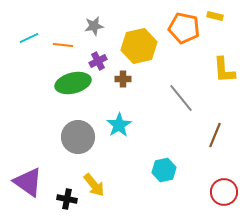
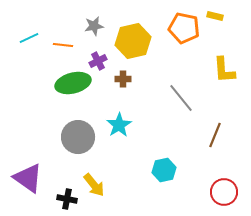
yellow hexagon: moved 6 px left, 5 px up
purple triangle: moved 4 px up
